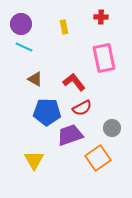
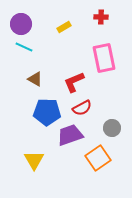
yellow rectangle: rotated 72 degrees clockwise
red L-shape: rotated 75 degrees counterclockwise
